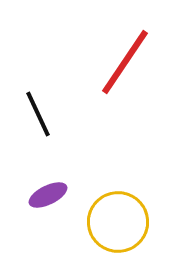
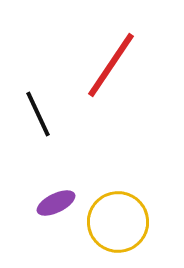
red line: moved 14 px left, 3 px down
purple ellipse: moved 8 px right, 8 px down
